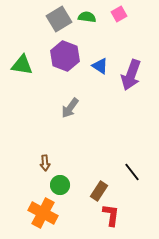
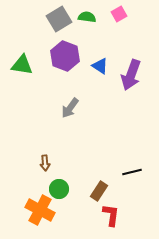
black line: rotated 66 degrees counterclockwise
green circle: moved 1 px left, 4 px down
orange cross: moved 3 px left, 3 px up
